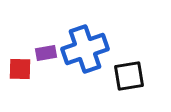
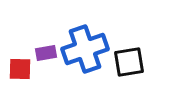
black square: moved 14 px up
